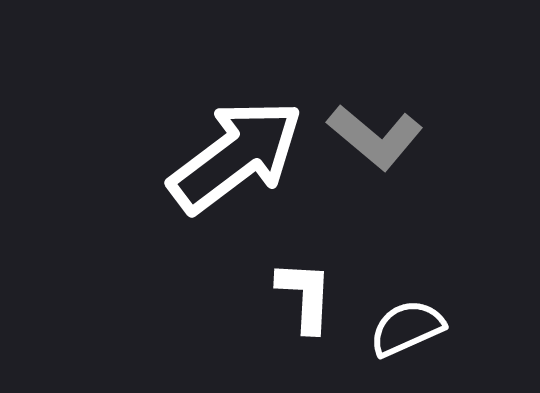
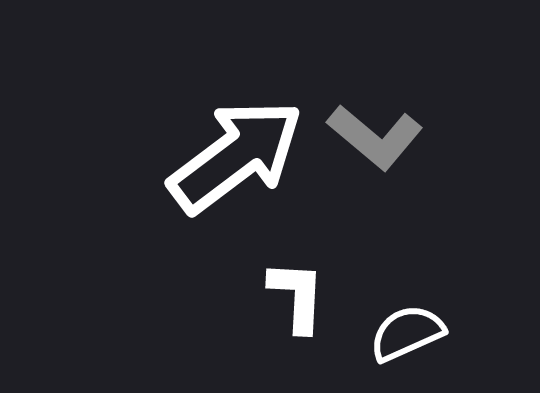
white L-shape: moved 8 px left
white semicircle: moved 5 px down
